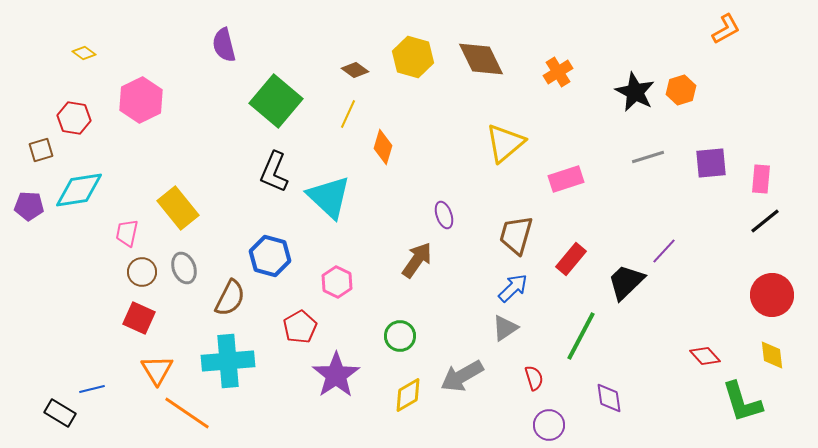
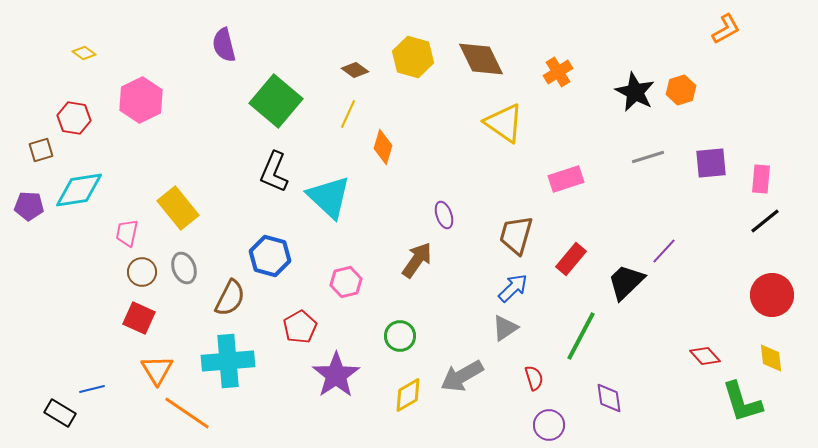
yellow triangle at (505, 143): moved 1 px left, 20 px up; rotated 45 degrees counterclockwise
pink hexagon at (337, 282): moved 9 px right; rotated 20 degrees clockwise
yellow diamond at (772, 355): moved 1 px left, 3 px down
